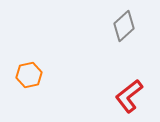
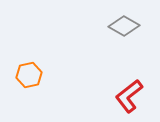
gray diamond: rotated 72 degrees clockwise
